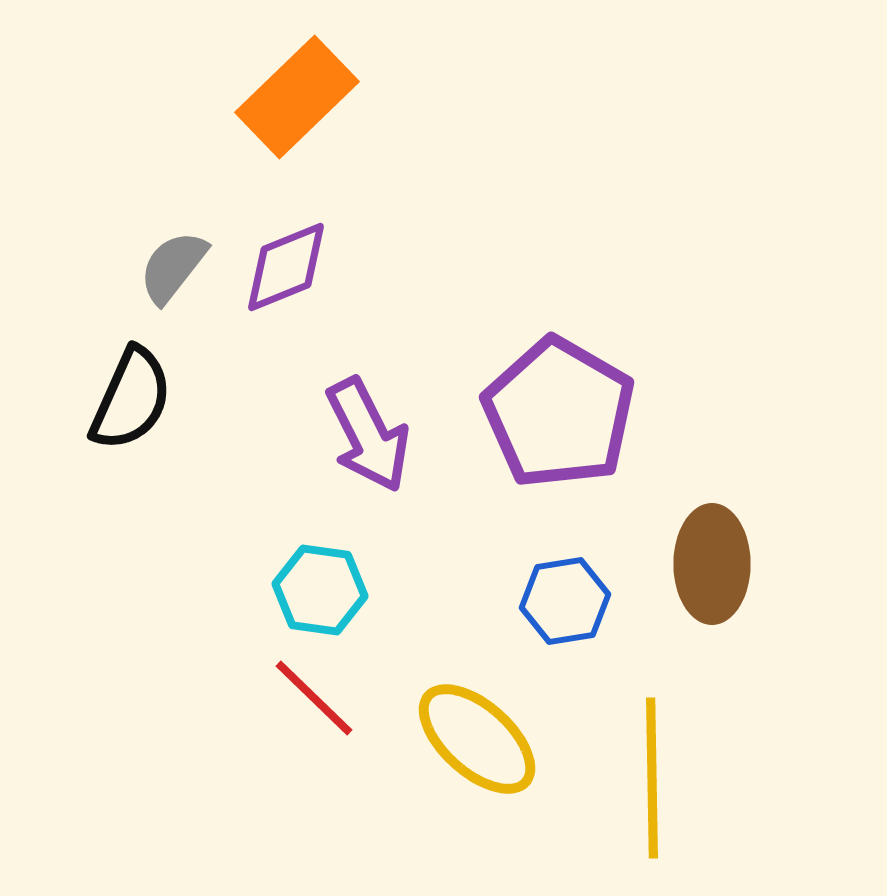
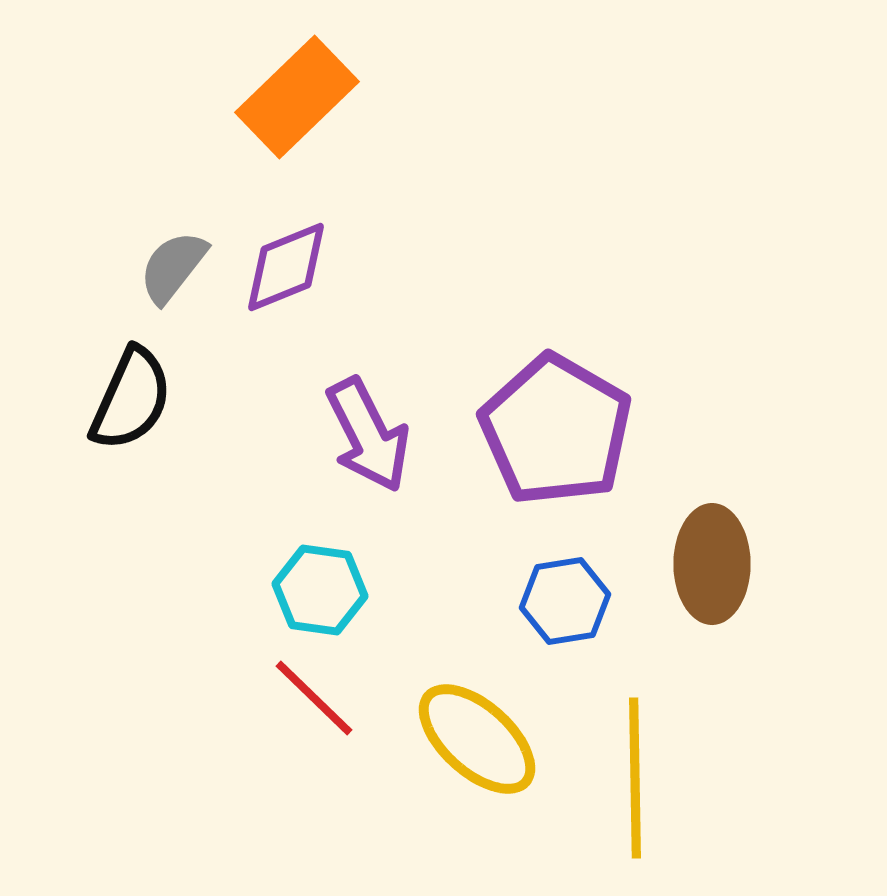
purple pentagon: moved 3 px left, 17 px down
yellow line: moved 17 px left
